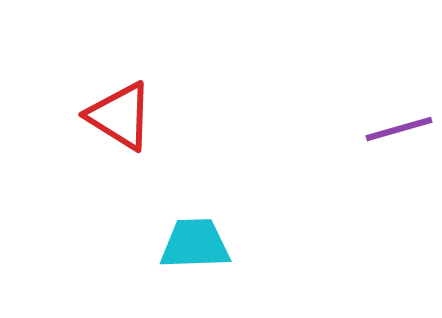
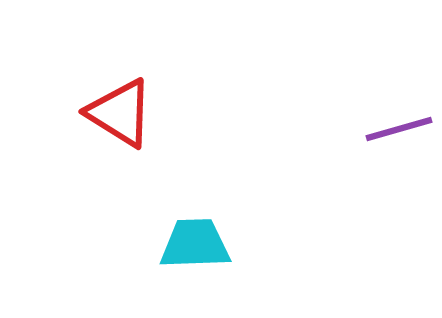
red triangle: moved 3 px up
